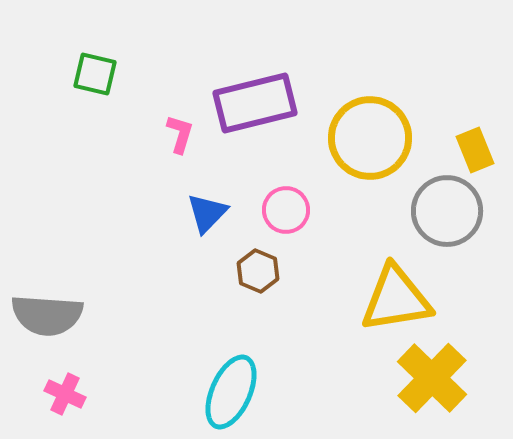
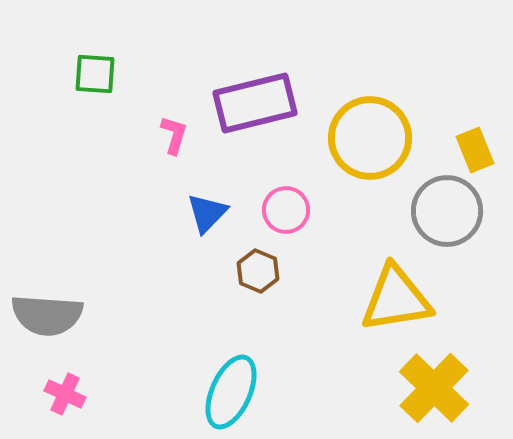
green square: rotated 9 degrees counterclockwise
pink L-shape: moved 6 px left, 1 px down
yellow cross: moved 2 px right, 10 px down
